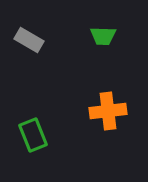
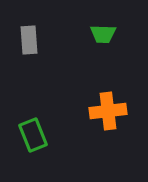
green trapezoid: moved 2 px up
gray rectangle: rotated 56 degrees clockwise
